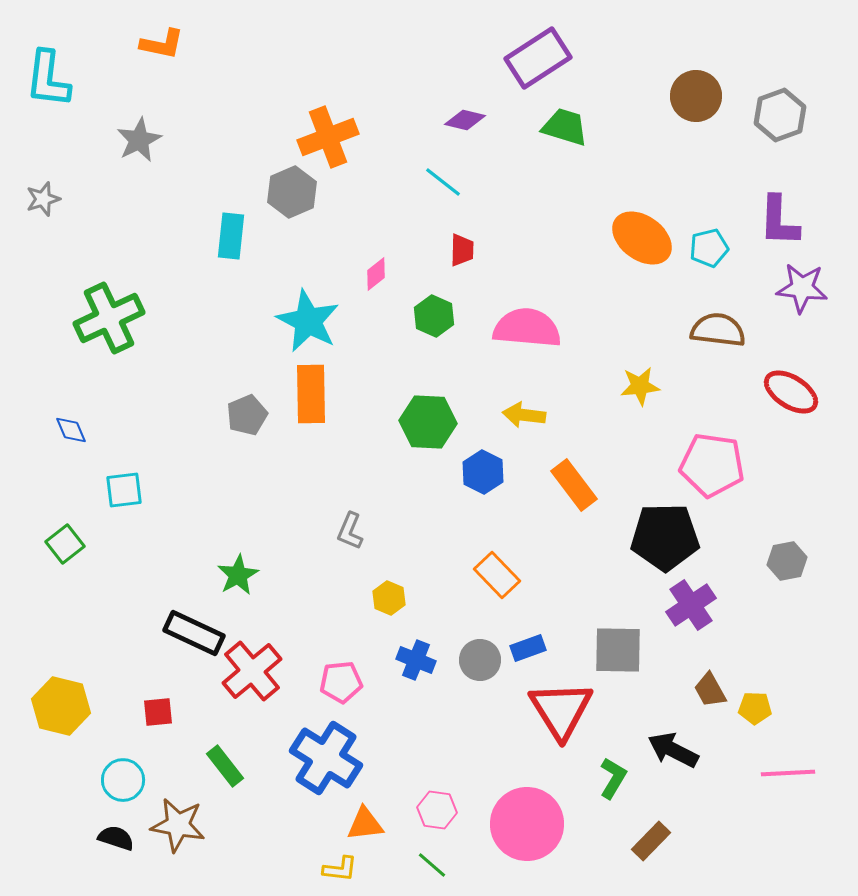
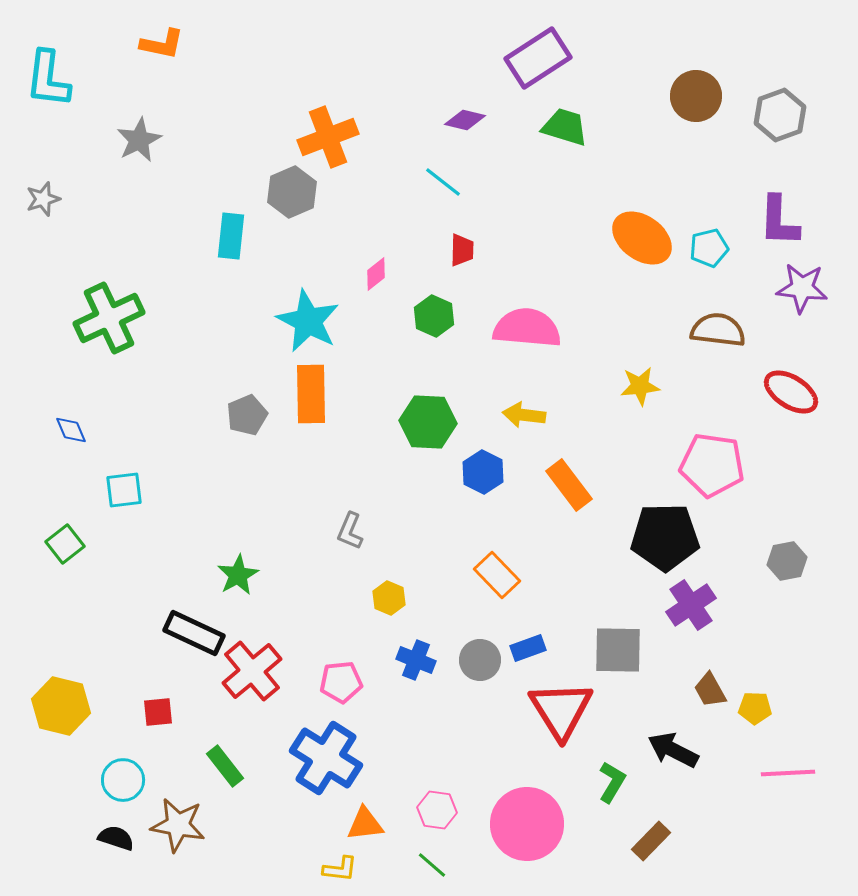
orange rectangle at (574, 485): moved 5 px left
green L-shape at (613, 778): moved 1 px left, 4 px down
